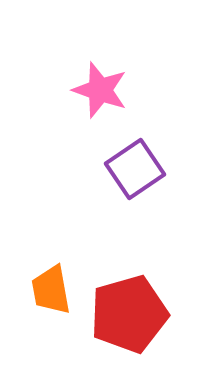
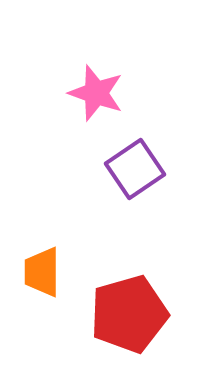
pink star: moved 4 px left, 3 px down
orange trapezoid: moved 9 px left, 18 px up; rotated 10 degrees clockwise
